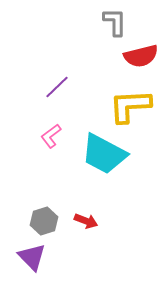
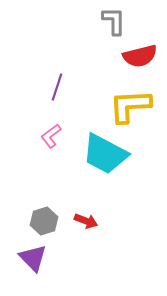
gray L-shape: moved 1 px left, 1 px up
red semicircle: moved 1 px left
purple line: rotated 28 degrees counterclockwise
cyan trapezoid: moved 1 px right
purple triangle: moved 1 px right, 1 px down
